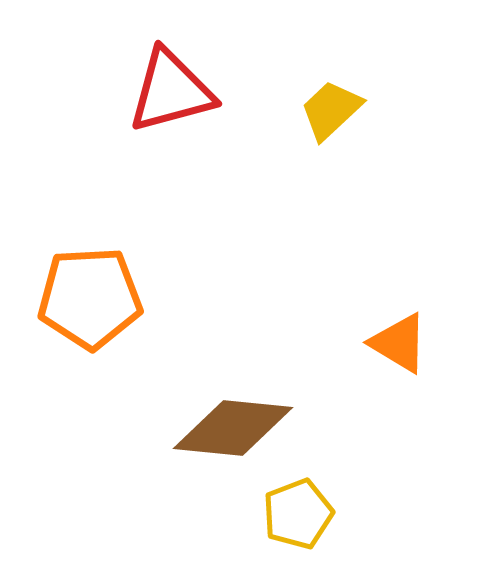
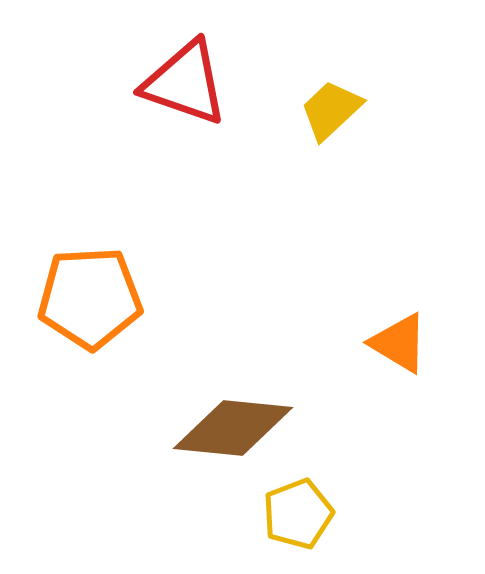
red triangle: moved 14 px right, 8 px up; rotated 34 degrees clockwise
